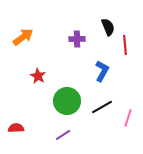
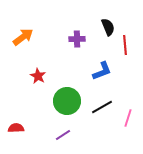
blue L-shape: rotated 40 degrees clockwise
